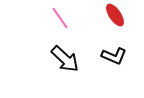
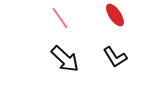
black L-shape: moved 1 px right, 1 px down; rotated 35 degrees clockwise
